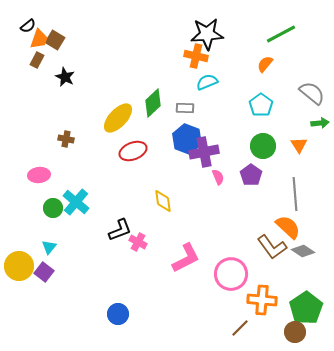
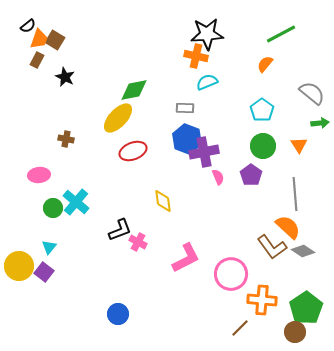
green diamond at (153, 103): moved 19 px left, 13 px up; rotated 32 degrees clockwise
cyan pentagon at (261, 105): moved 1 px right, 5 px down
